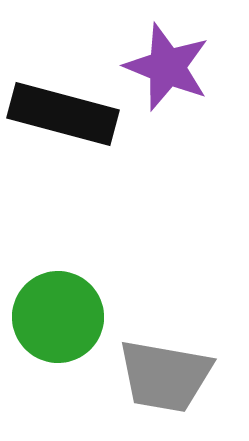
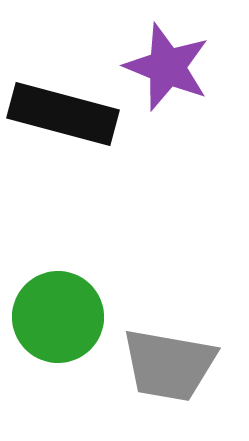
gray trapezoid: moved 4 px right, 11 px up
